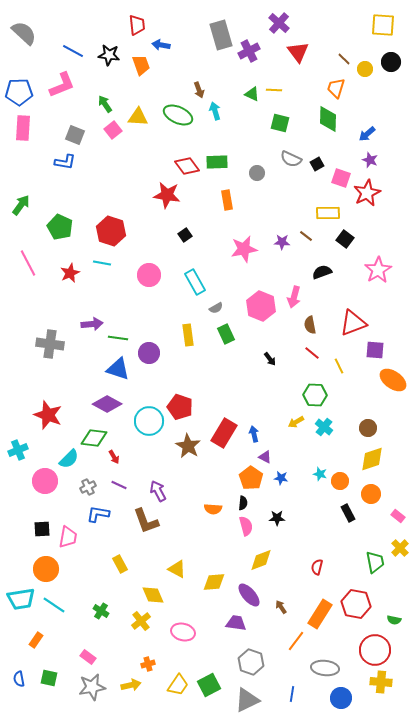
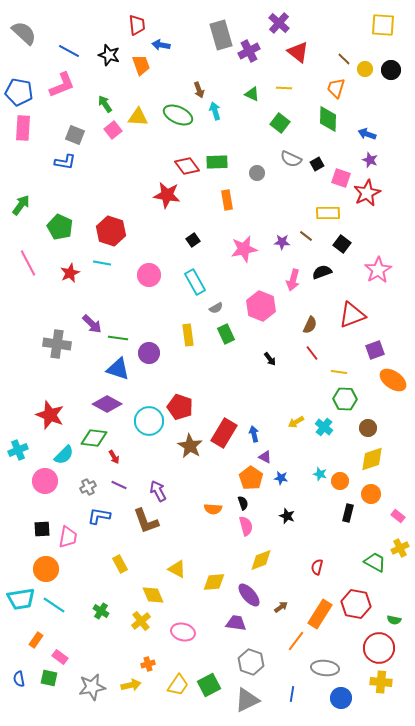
blue line at (73, 51): moved 4 px left
red triangle at (298, 52): rotated 15 degrees counterclockwise
black star at (109, 55): rotated 10 degrees clockwise
black circle at (391, 62): moved 8 px down
yellow line at (274, 90): moved 10 px right, 2 px up
blue pentagon at (19, 92): rotated 12 degrees clockwise
green square at (280, 123): rotated 24 degrees clockwise
blue arrow at (367, 134): rotated 60 degrees clockwise
black square at (185, 235): moved 8 px right, 5 px down
black square at (345, 239): moved 3 px left, 5 px down
pink arrow at (294, 297): moved 1 px left, 17 px up
red triangle at (353, 323): moved 1 px left, 8 px up
purple arrow at (92, 324): rotated 50 degrees clockwise
brown semicircle at (310, 325): rotated 144 degrees counterclockwise
gray cross at (50, 344): moved 7 px right
purple square at (375, 350): rotated 24 degrees counterclockwise
red line at (312, 353): rotated 14 degrees clockwise
yellow line at (339, 366): moved 6 px down; rotated 56 degrees counterclockwise
green hexagon at (315, 395): moved 30 px right, 4 px down
red star at (48, 415): moved 2 px right
brown star at (188, 446): moved 2 px right
cyan semicircle at (69, 459): moved 5 px left, 4 px up
black semicircle at (243, 503): rotated 24 degrees counterclockwise
black rectangle at (348, 513): rotated 42 degrees clockwise
blue L-shape at (98, 514): moved 1 px right, 2 px down
black star at (277, 518): moved 10 px right, 2 px up; rotated 21 degrees clockwise
yellow cross at (400, 548): rotated 18 degrees clockwise
green trapezoid at (375, 562): rotated 50 degrees counterclockwise
brown arrow at (281, 607): rotated 88 degrees clockwise
red circle at (375, 650): moved 4 px right, 2 px up
pink rectangle at (88, 657): moved 28 px left
